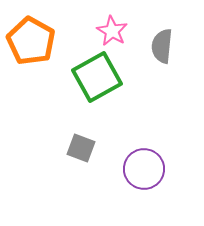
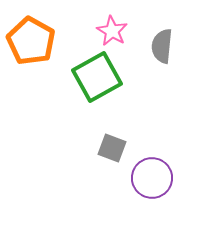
gray square: moved 31 px right
purple circle: moved 8 px right, 9 px down
